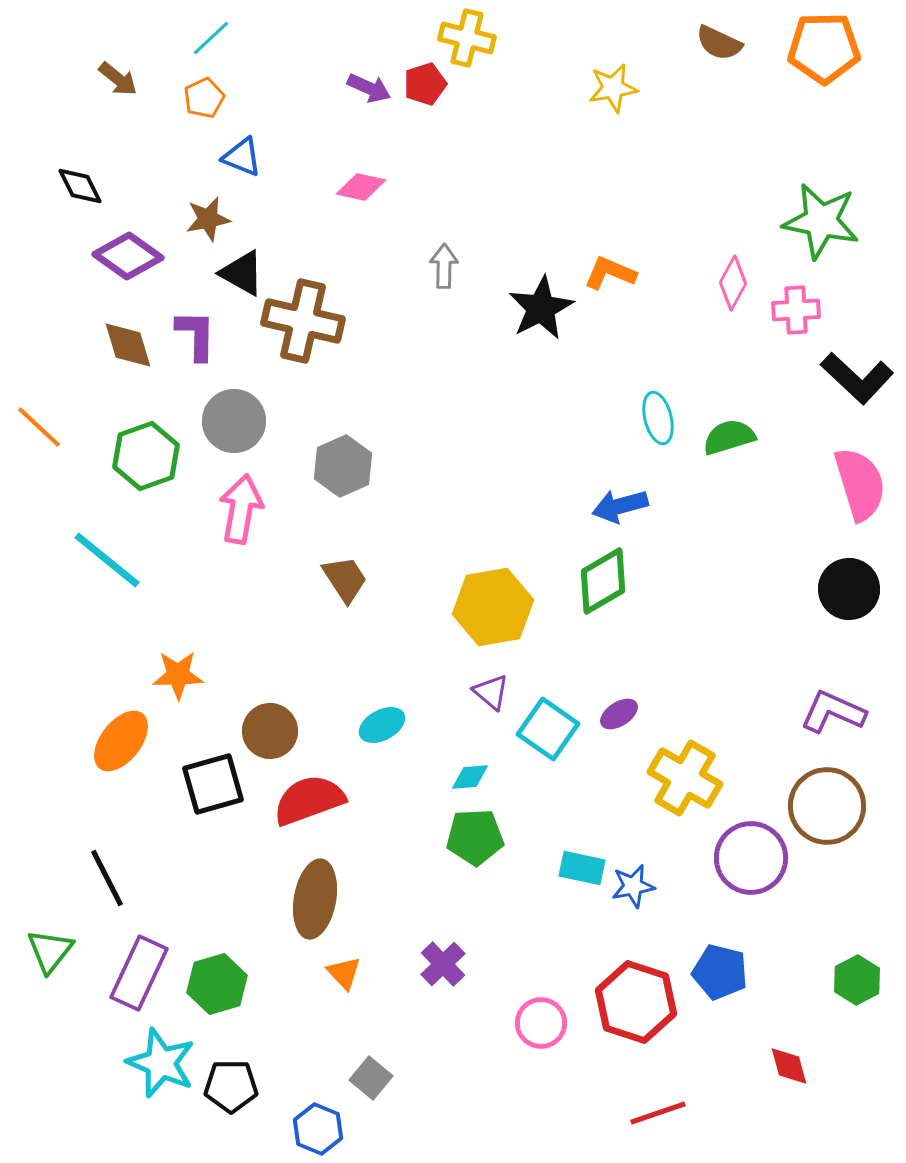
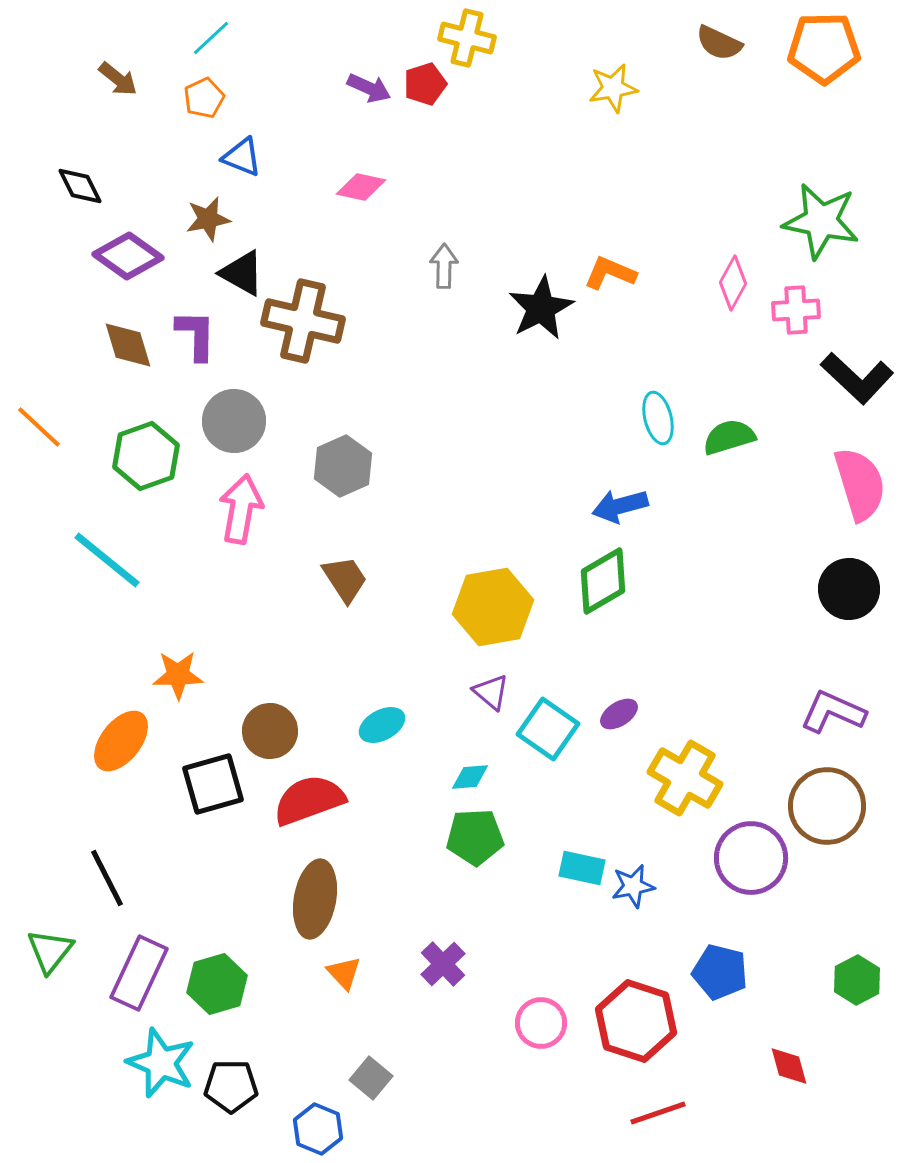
red hexagon at (636, 1002): moved 19 px down
